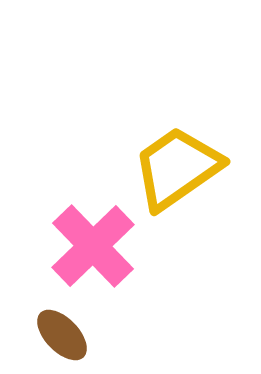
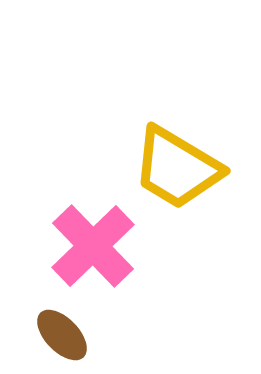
yellow trapezoid: rotated 114 degrees counterclockwise
